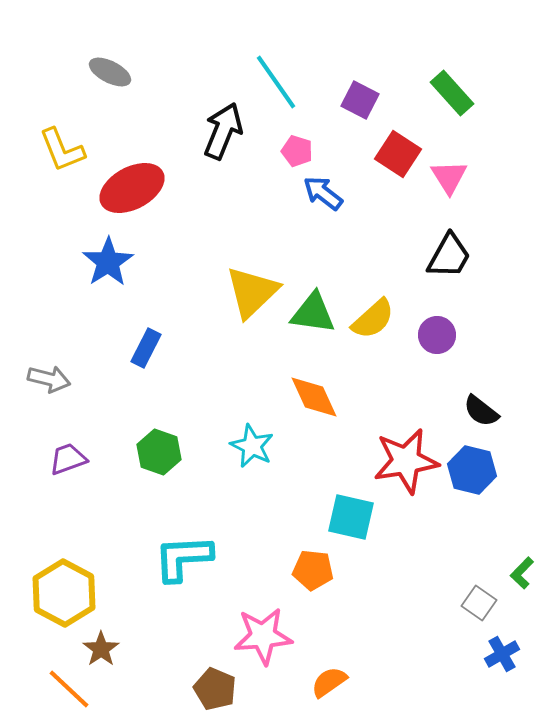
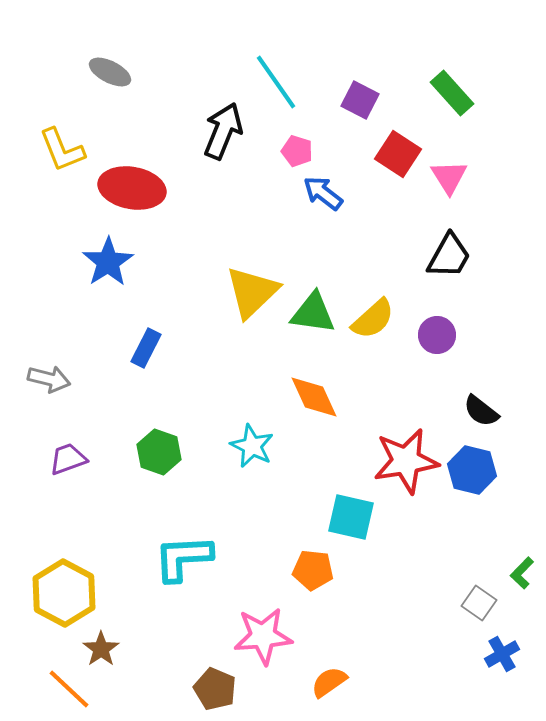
red ellipse: rotated 38 degrees clockwise
